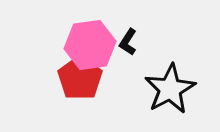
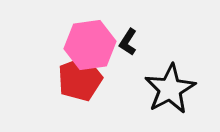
red pentagon: moved 1 px down; rotated 15 degrees clockwise
